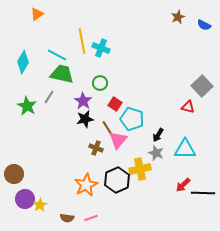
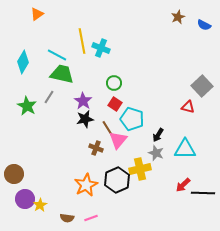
green circle: moved 14 px right
